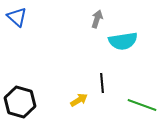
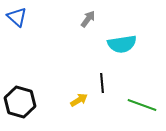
gray arrow: moved 9 px left; rotated 18 degrees clockwise
cyan semicircle: moved 1 px left, 3 px down
